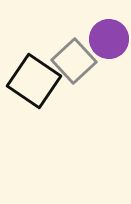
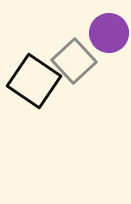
purple circle: moved 6 px up
